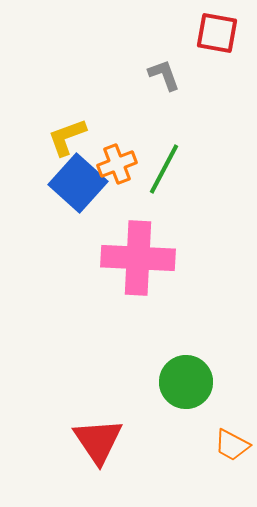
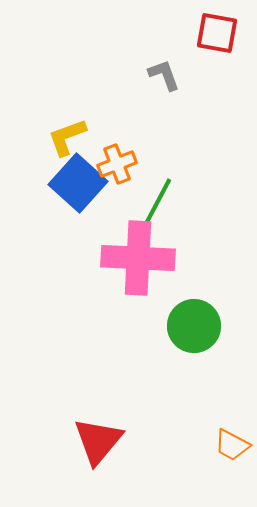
green line: moved 7 px left, 34 px down
green circle: moved 8 px right, 56 px up
red triangle: rotated 14 degrees clockwise
